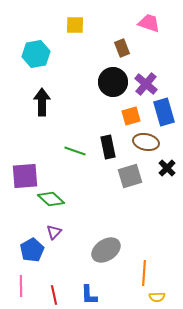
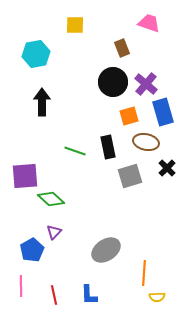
blue rectangle: moved 1 px left
orange square: moved 2 px left
